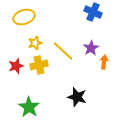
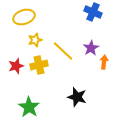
yellow star: moved 3 px up
